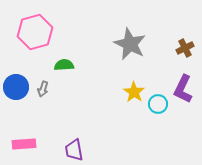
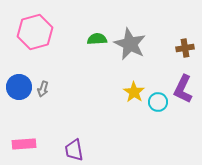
brown cross: rotated 18 degrees clockwise
green semicircle: moved 33 px right, 26 px up
blue circle: moved 3 px right
cyan circle: moved 2 px up
